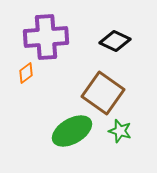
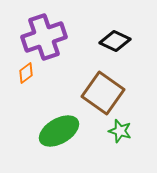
purple cross: moved 2 px left; rotated 15 degrees counterclockwise
green ellipse: moved 13 px left
